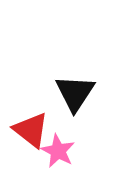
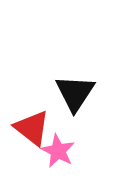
red triangle: moved 1 px right, 2 px up
